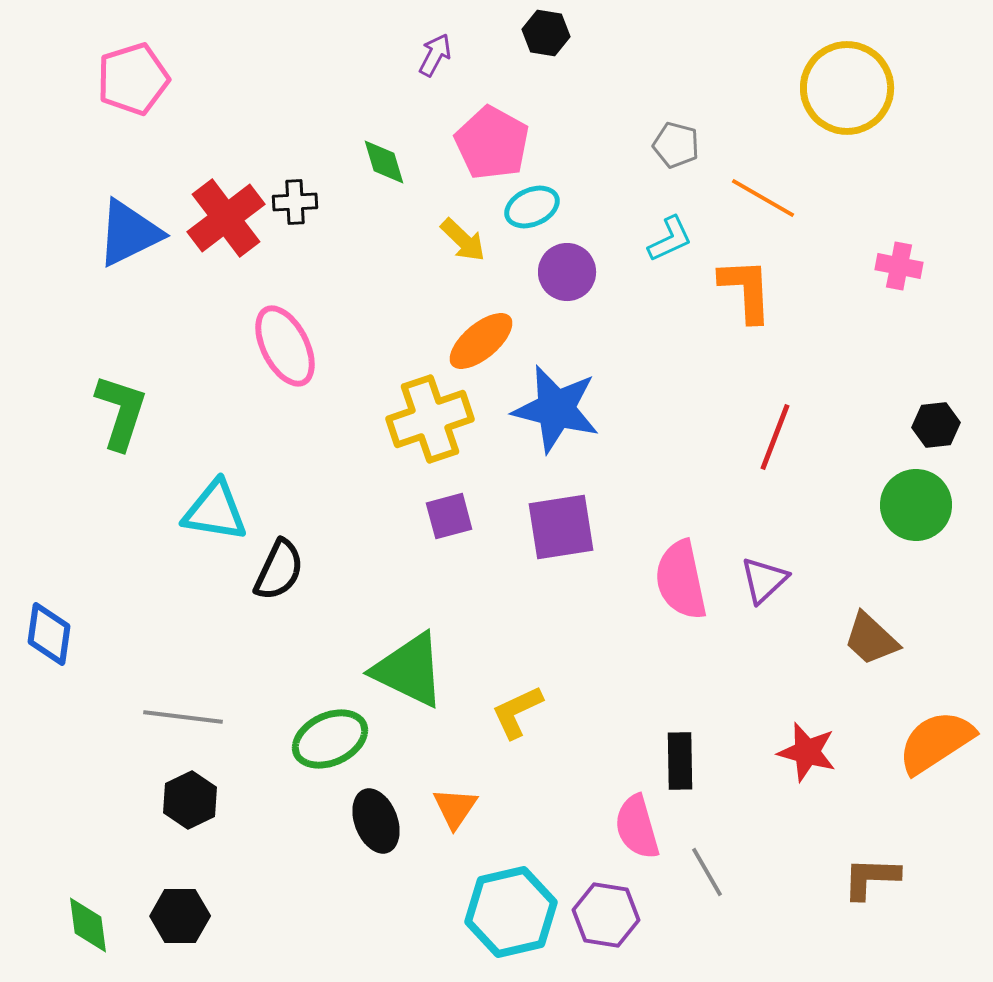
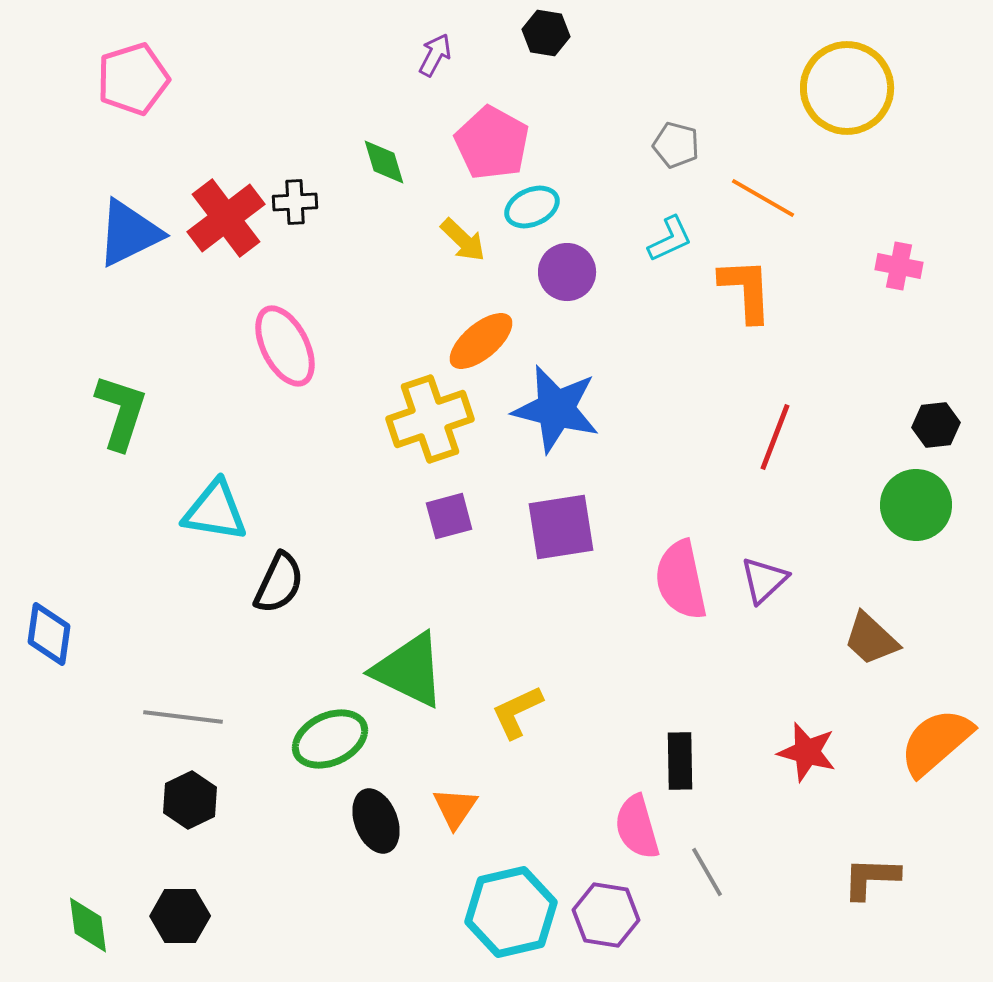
black semicircle at (279, 570): moved 13 px down
orange semicircle at (936, 742): rotated 8 degrees counterclockwise
